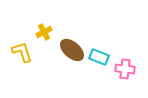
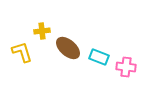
yellow cross: moved 2 px left, 1 px up; rotated 21 degrees clockwise
brown ellipse: moved 4 px left, 2 px up
pink cross: moved 1 px right, 2 px up
